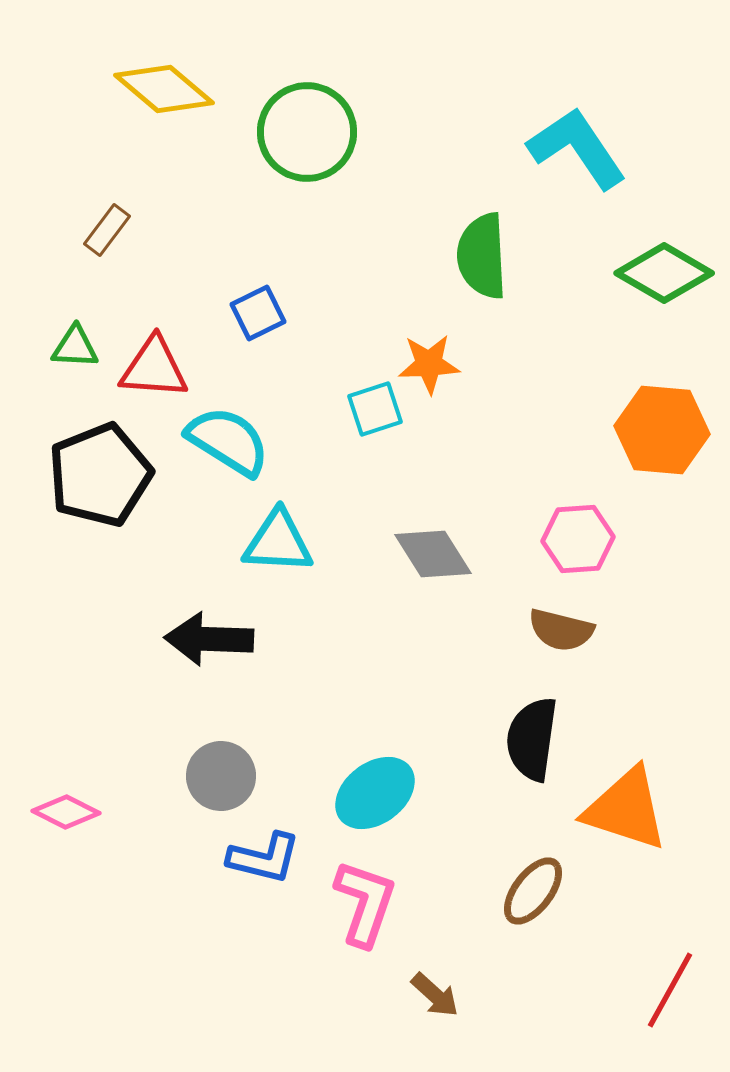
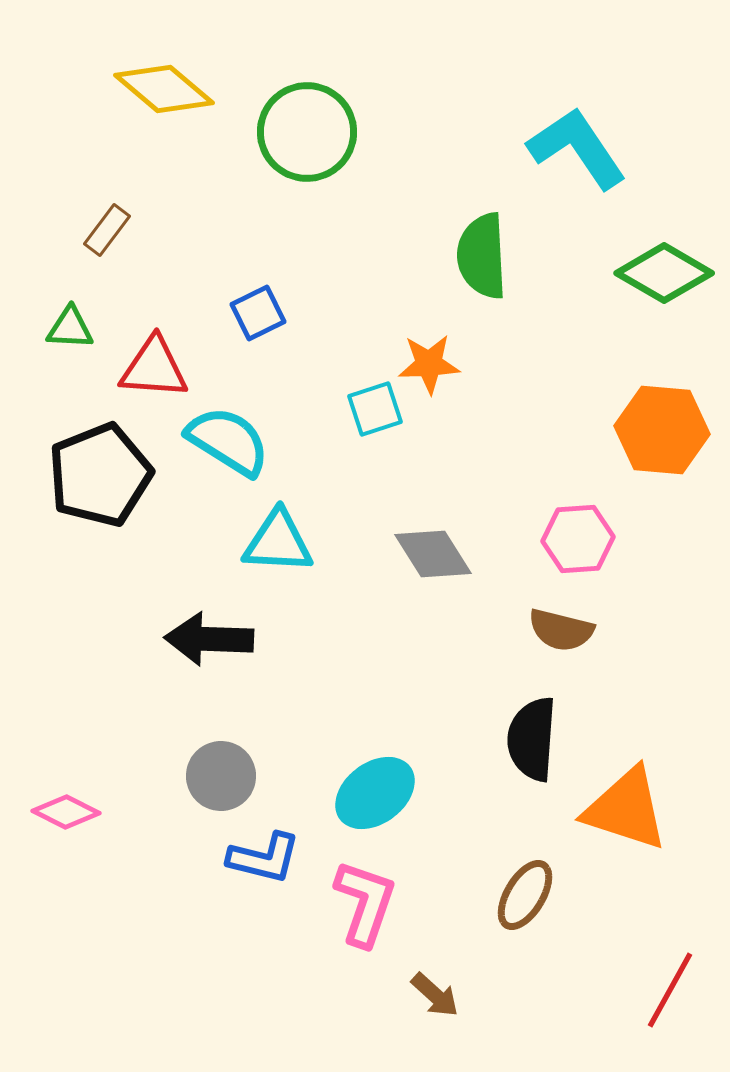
green triangle: moved 5 px left, 19 px up
black semicircle: rotated 4 degrees counterclockwise
brown ellipse: moved 8 px left, 4 px down; rotated 6 degrees counterclockwise
